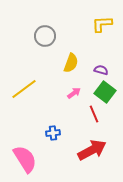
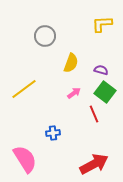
red arrow: moved 2 px right, 14 px down
